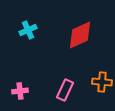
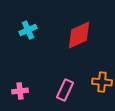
red diamond: moved 1 px left
